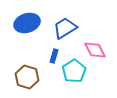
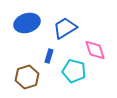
pink diamond: rotated 10 degrees clockwise
blue rectangle: moved 5 px left
cyan pentagon: rotated 25 degrees counterclockwise
brown hexagon: rotated 25 degrees clockwise
